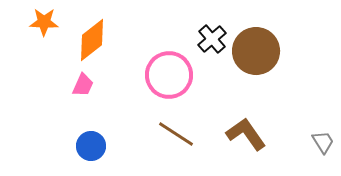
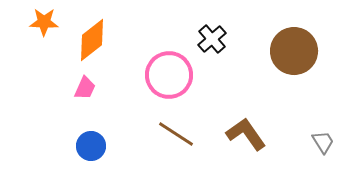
brown circle: moved 38 px right
pink trapezoid: moved 2 px right, 3 px down
